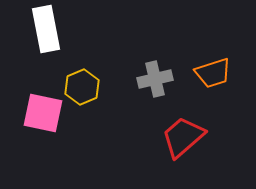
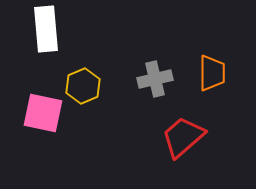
white rectangle: rotated 6 degrees clockwise
orange trapezoid: moved 1 px left; rotated 72 degrees counterclockwise
yellow hexagon: moved 1 px right, 1 px up
